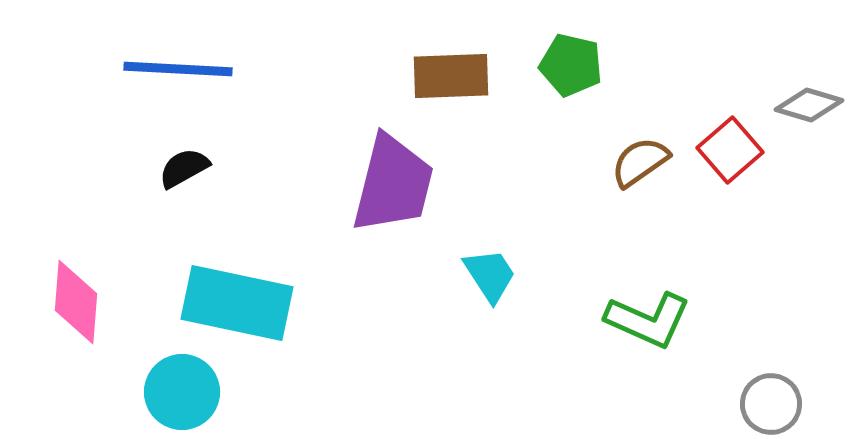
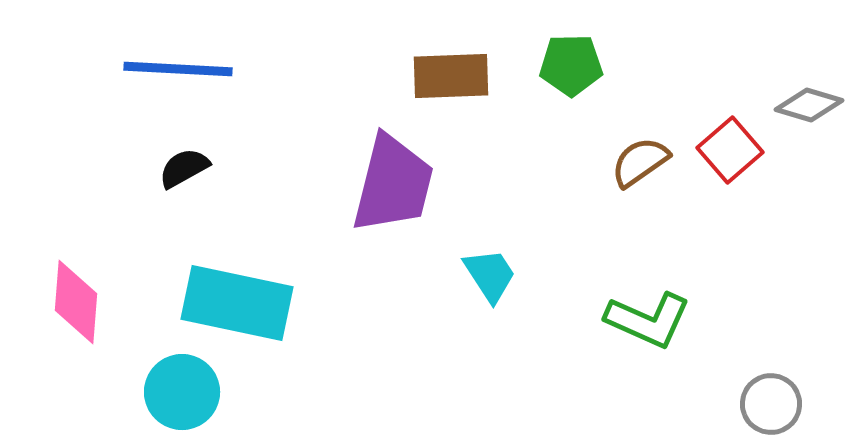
green pentagon: rotated 14 degrees counterclockwise
